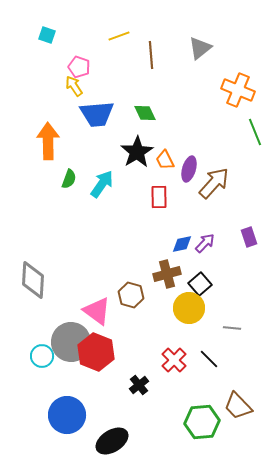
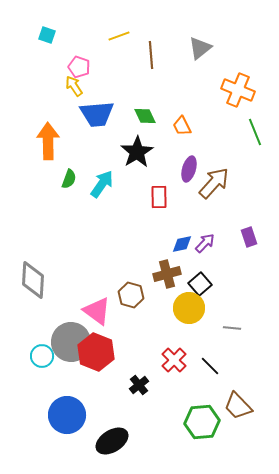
green diamond: moved 3 px down
orange trapezoid: moved 17 px right, 34 px up
black line: moved 1 px right, 7 px down
